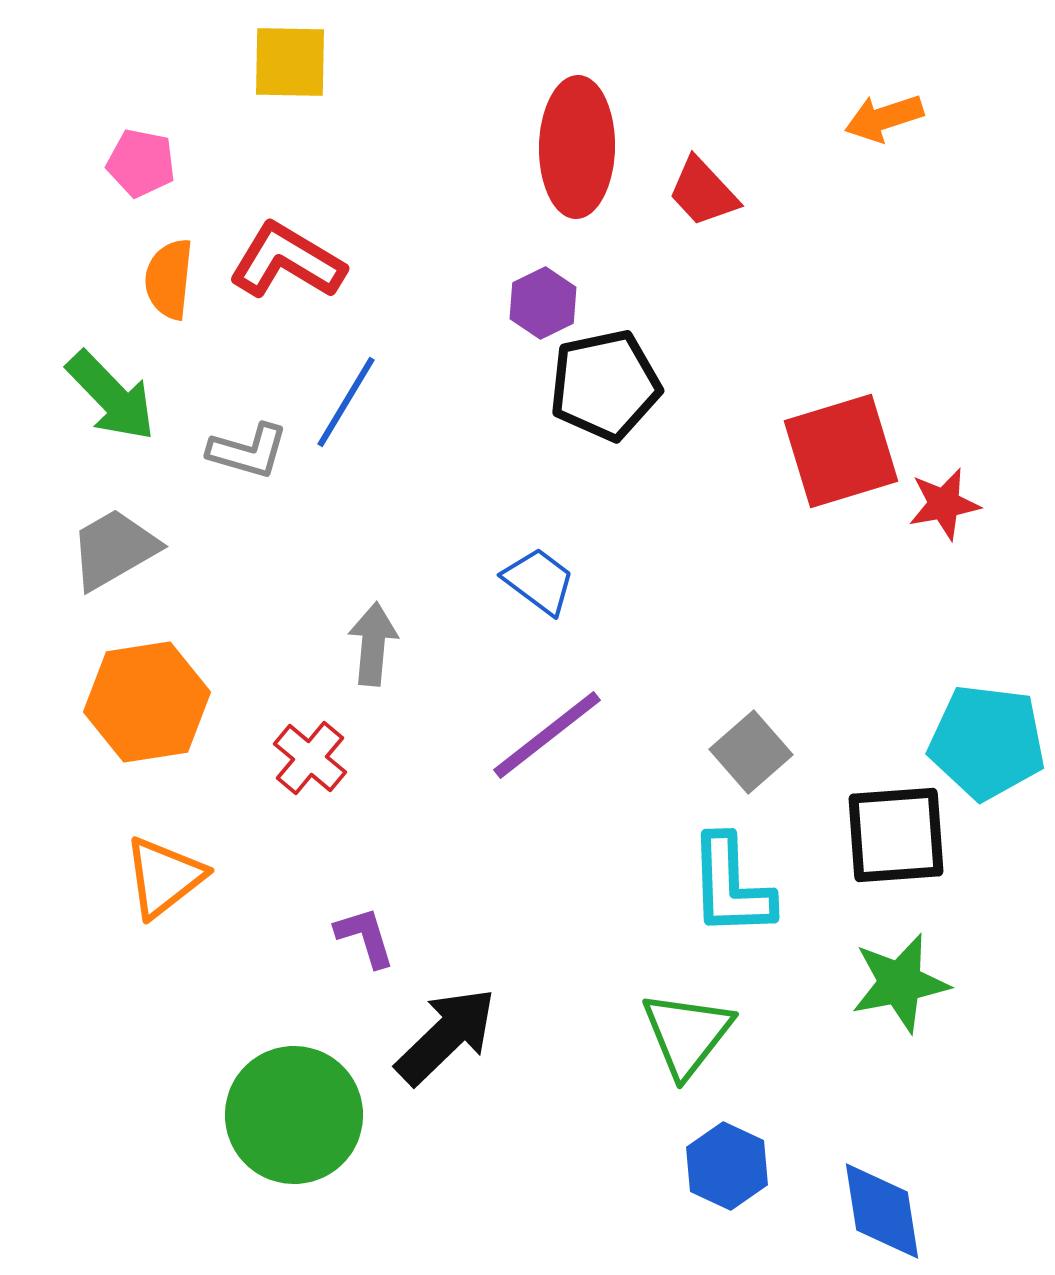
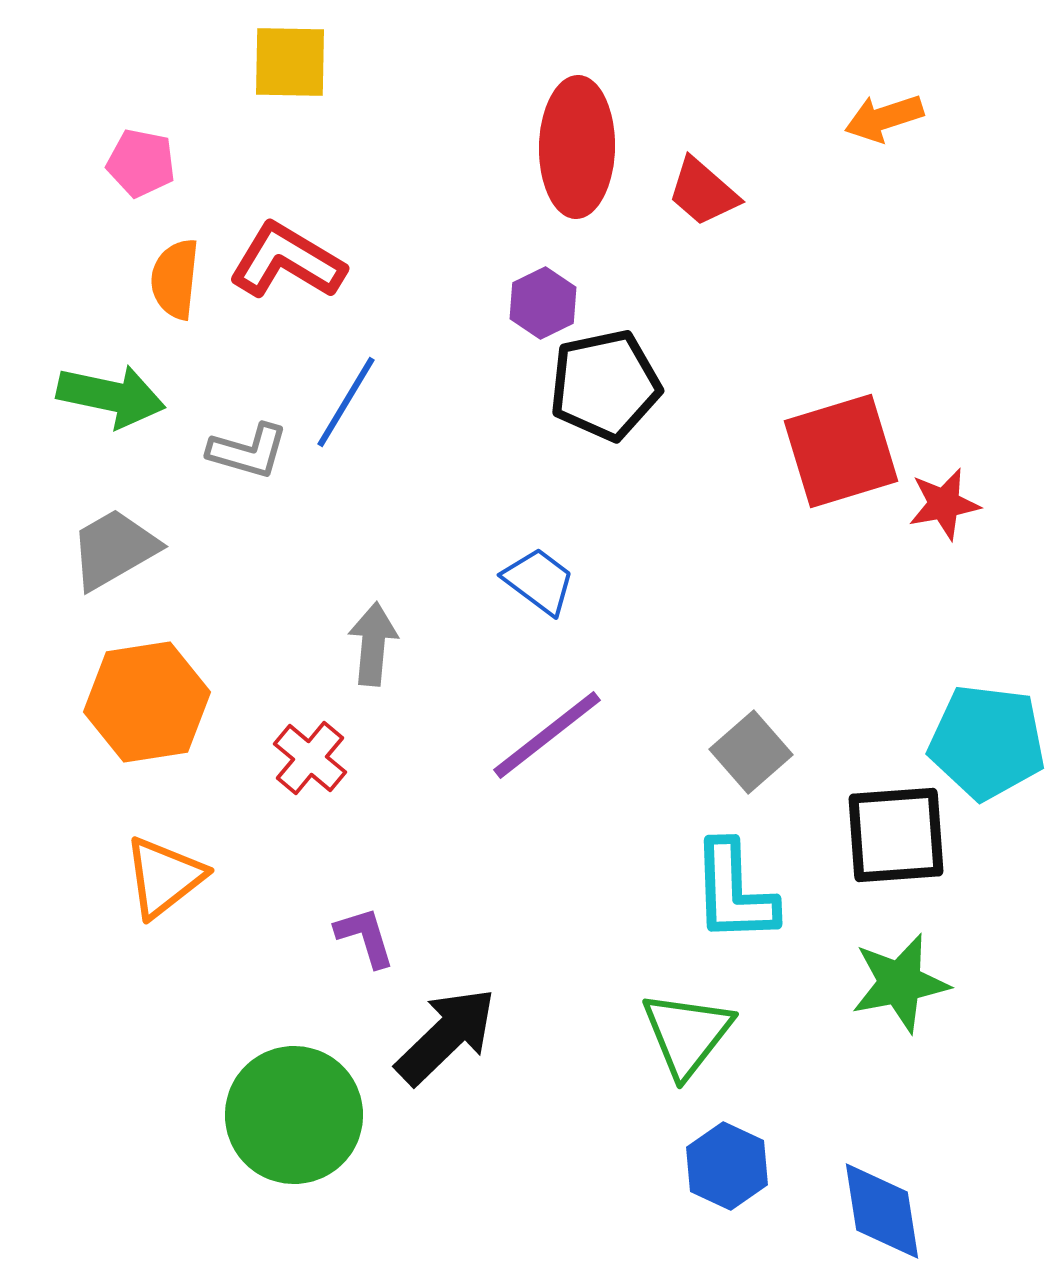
red trapezoid: rotated 6 degrees counterclockwise
orange semicircle: moved 6 px right
green arrow: rotated 34 degrees counterclockwise
cyan L-shape: moved 3 px right, 6 px down
